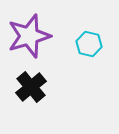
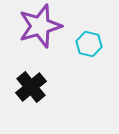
purple star: moved 11 px right, 10 px up
